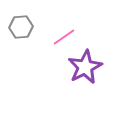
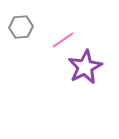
pink line: moved 1 px left, 3 px down
